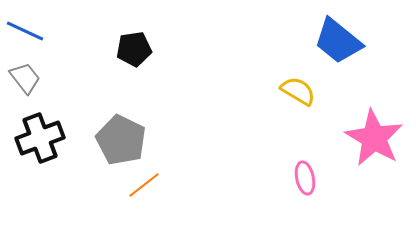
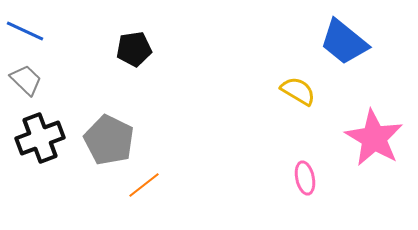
blue trapezoid: moved 6 px right, 1 px down
gray trapezoid: moved 1 px right, 2 px down; rotated 8 degrees counterclockwise
gray pentagon: moved 12 px left
